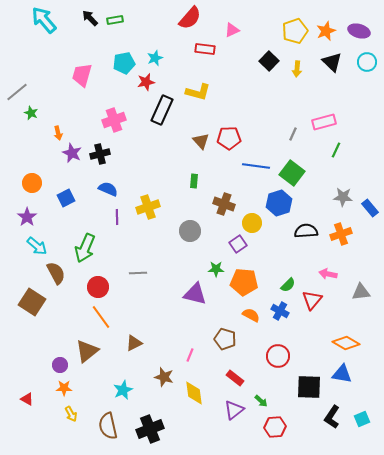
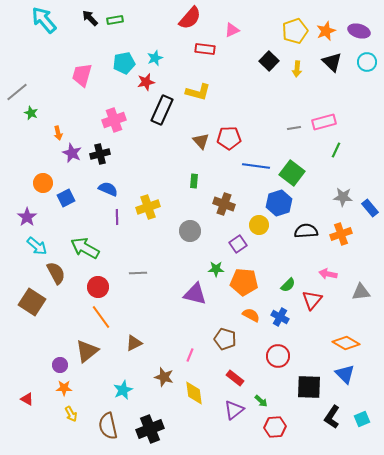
gray line at (293, 134): moved 1 px right, 6 px up; rotated 56 degrees clockwise
orange circle at (32, 183): moved 11 px right
yellow circle at (252, 223): moved 7 px right, 2 px down
green arrow at (85, 248): rotated 96 degrees clockwise
blue cross at (280, 311): moved 6 px down
blue triangle at (342, 374): moved 3 px right; rotated 35 degrees clockwise
